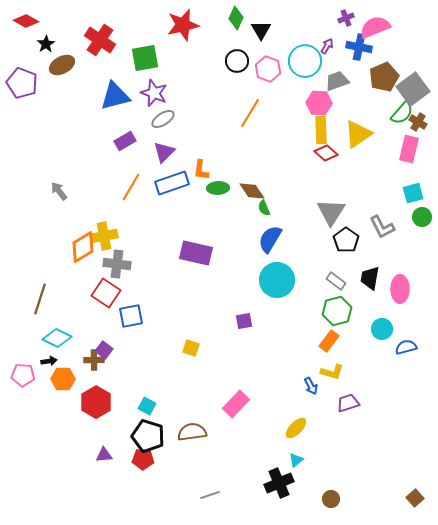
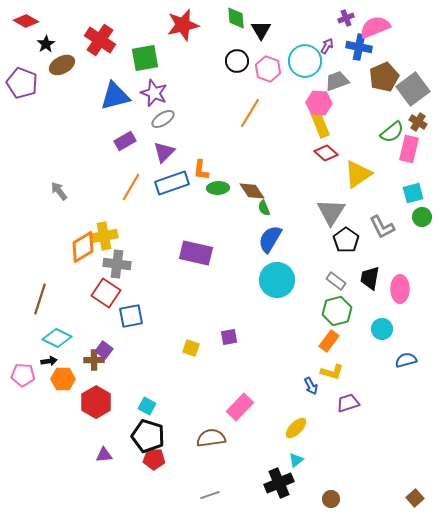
green diamond at (236, 18): rotated 30 degrees counterclockwise
green semicircle at (402, 113): moved 10 px left, 19 px down; rotated 10 degrees clockwise
yellow rectangle at (321, 130): moved 1 px left, 6 px up; rotated 20 degrees counterclockwise
yellow triangle at (358, 134): moved 40 px down
purple square at (244, 321): moved 15 px left, 16 px down
blue semicircle at (406, 347): moved 13 px down
pink rectangle at (236, 404): moved 4 px right, 3 px down
brown semicircle at (192, 432): moved 19 px right, 6 px down
red pentagon at (143, 459): moved 11 px right
